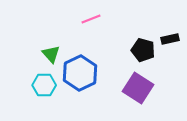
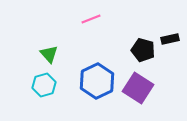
green triangle: moved 2 px left
blue hexagon: moved 17 px right, 8 px down
cyan hexagon: rotated 15 degrees counterclockwise
